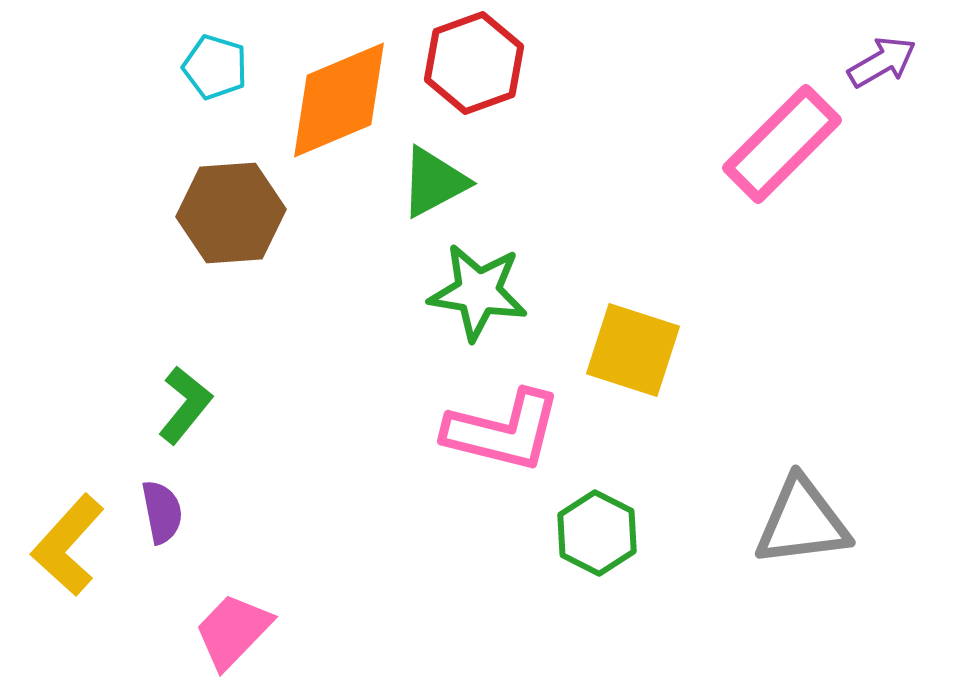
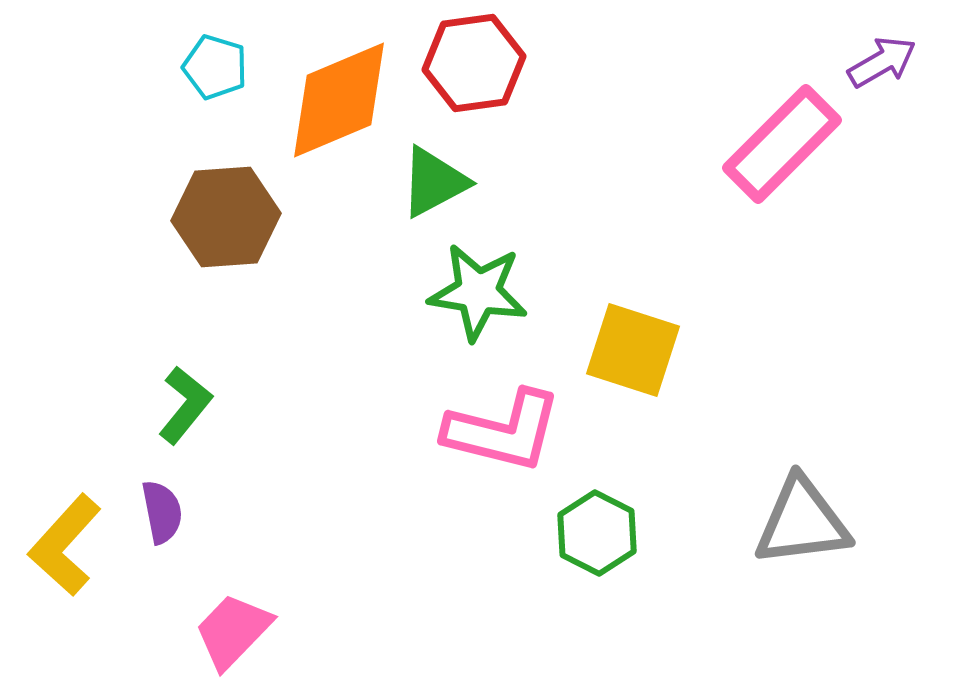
red hexagon: rotated 12 degrees clockwise
brown hexagon: moved 5 px left, 4 px down
yellow L-shape: moved 3 px left
